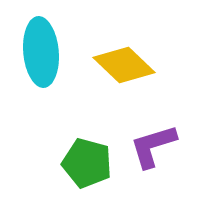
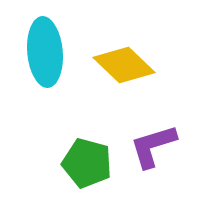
cyan ellipse: moved 4 px right
